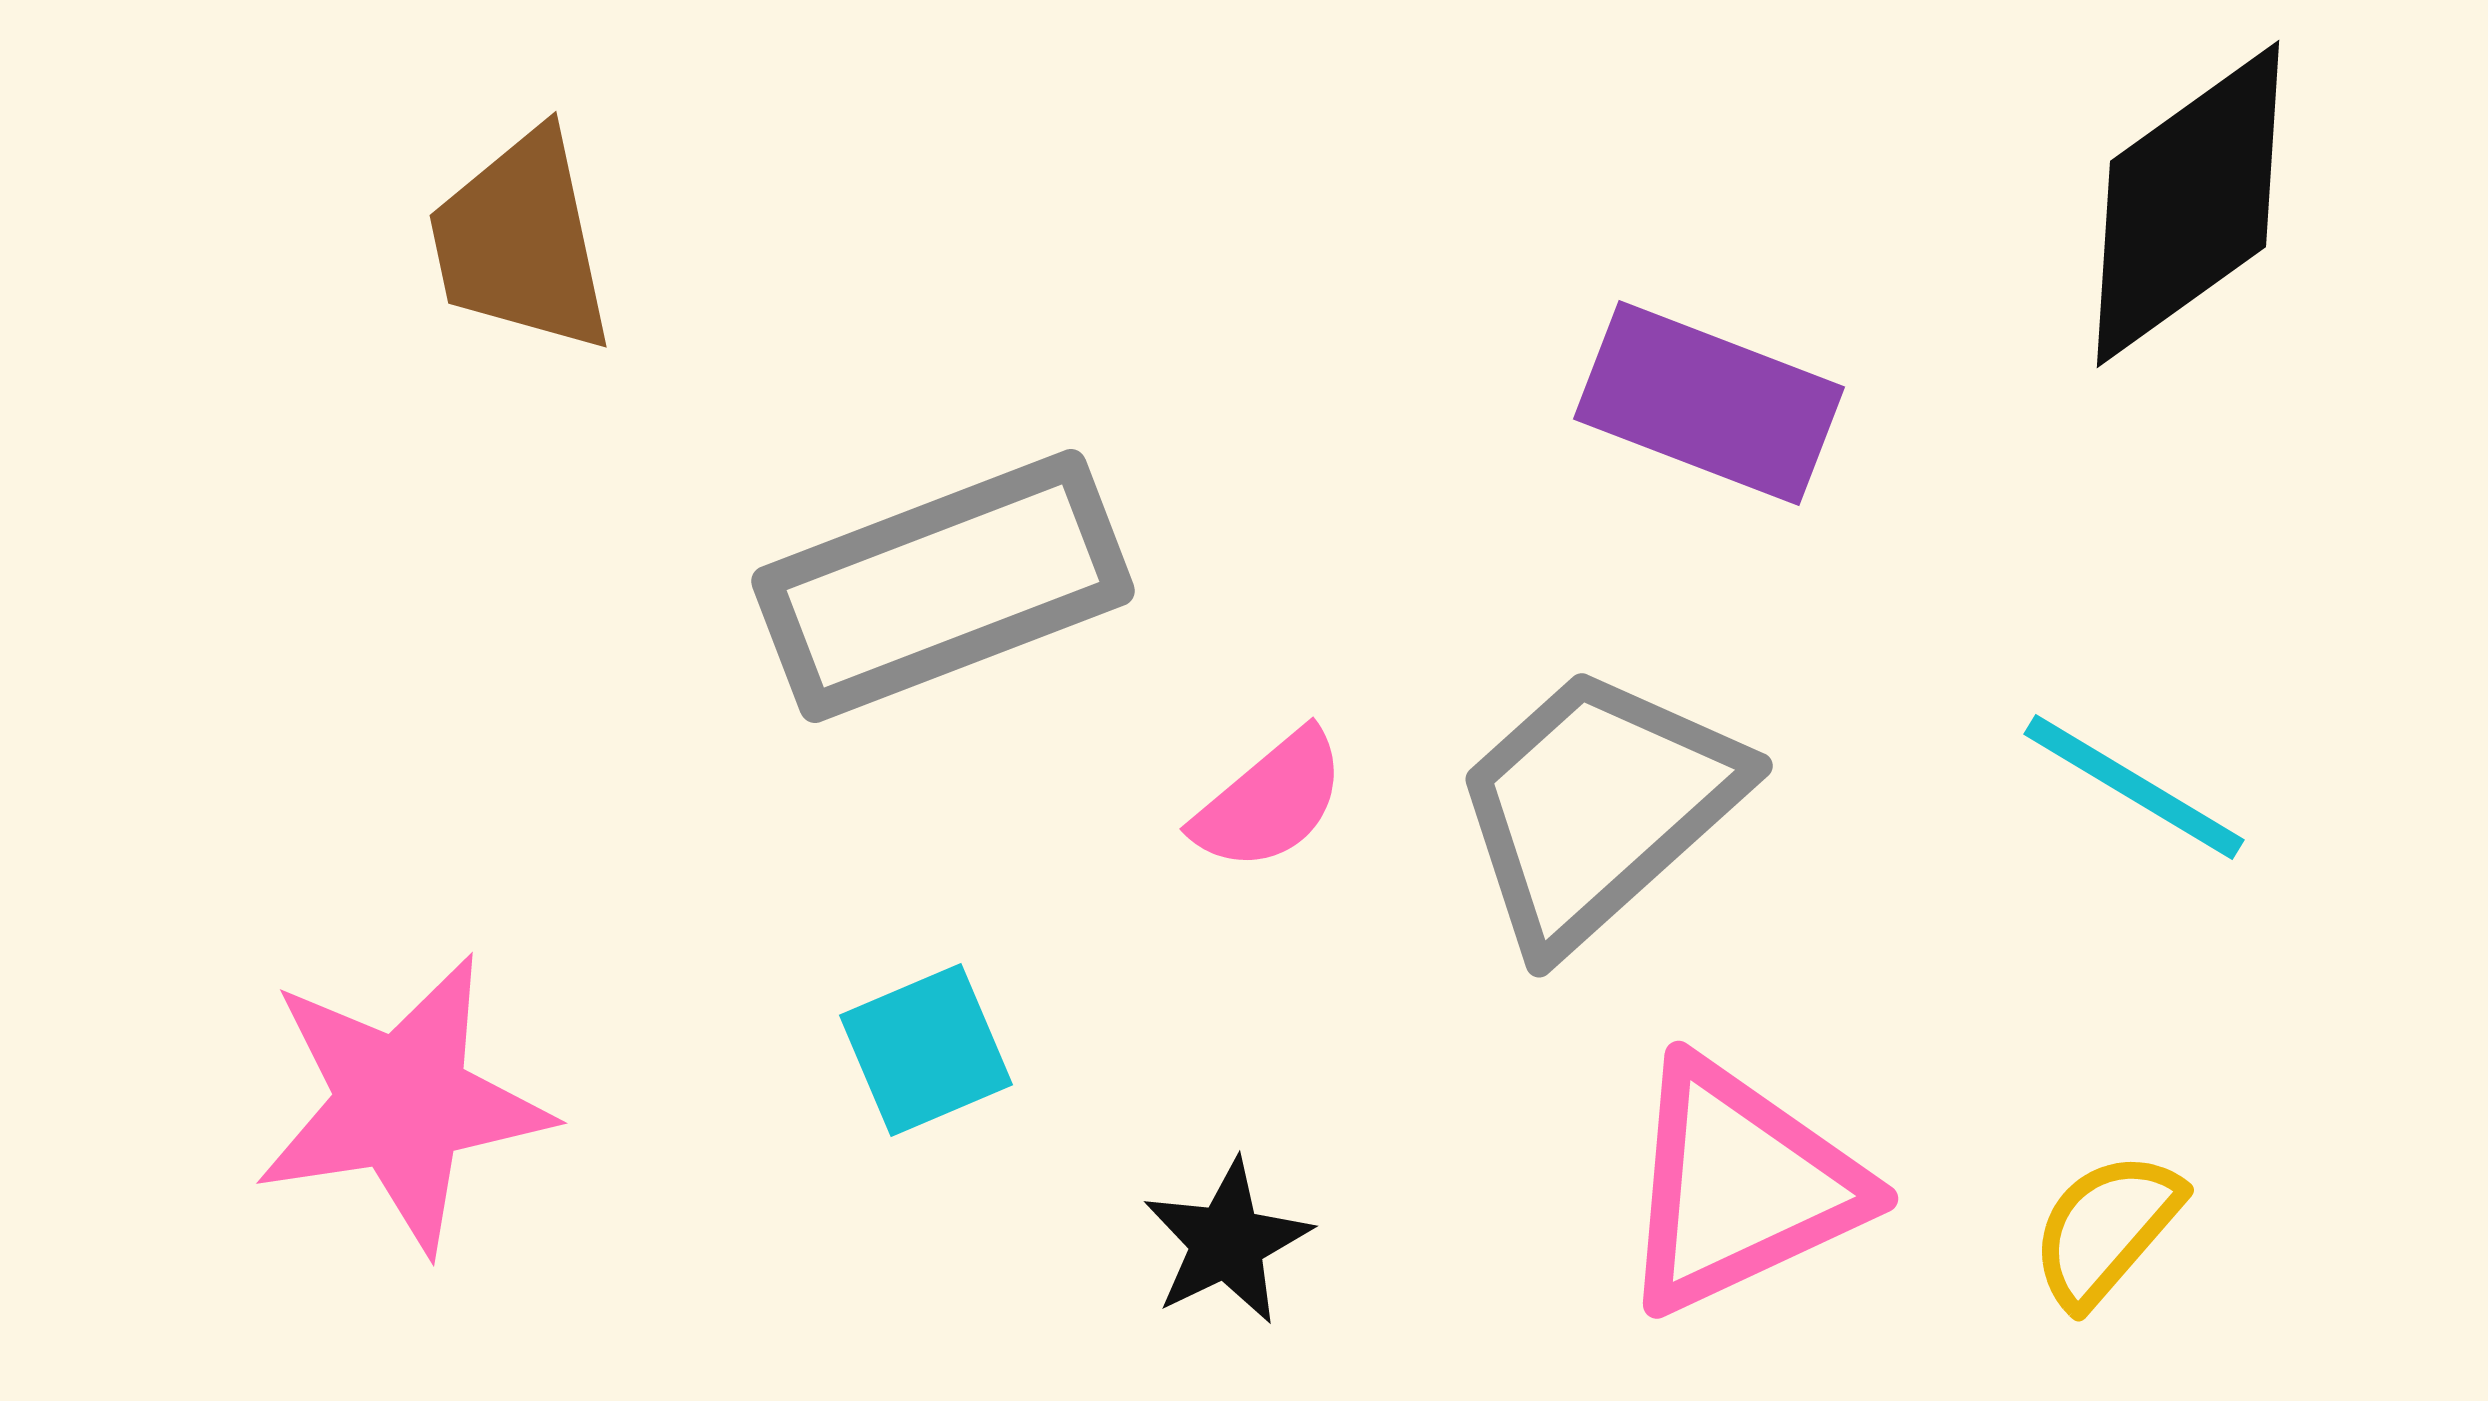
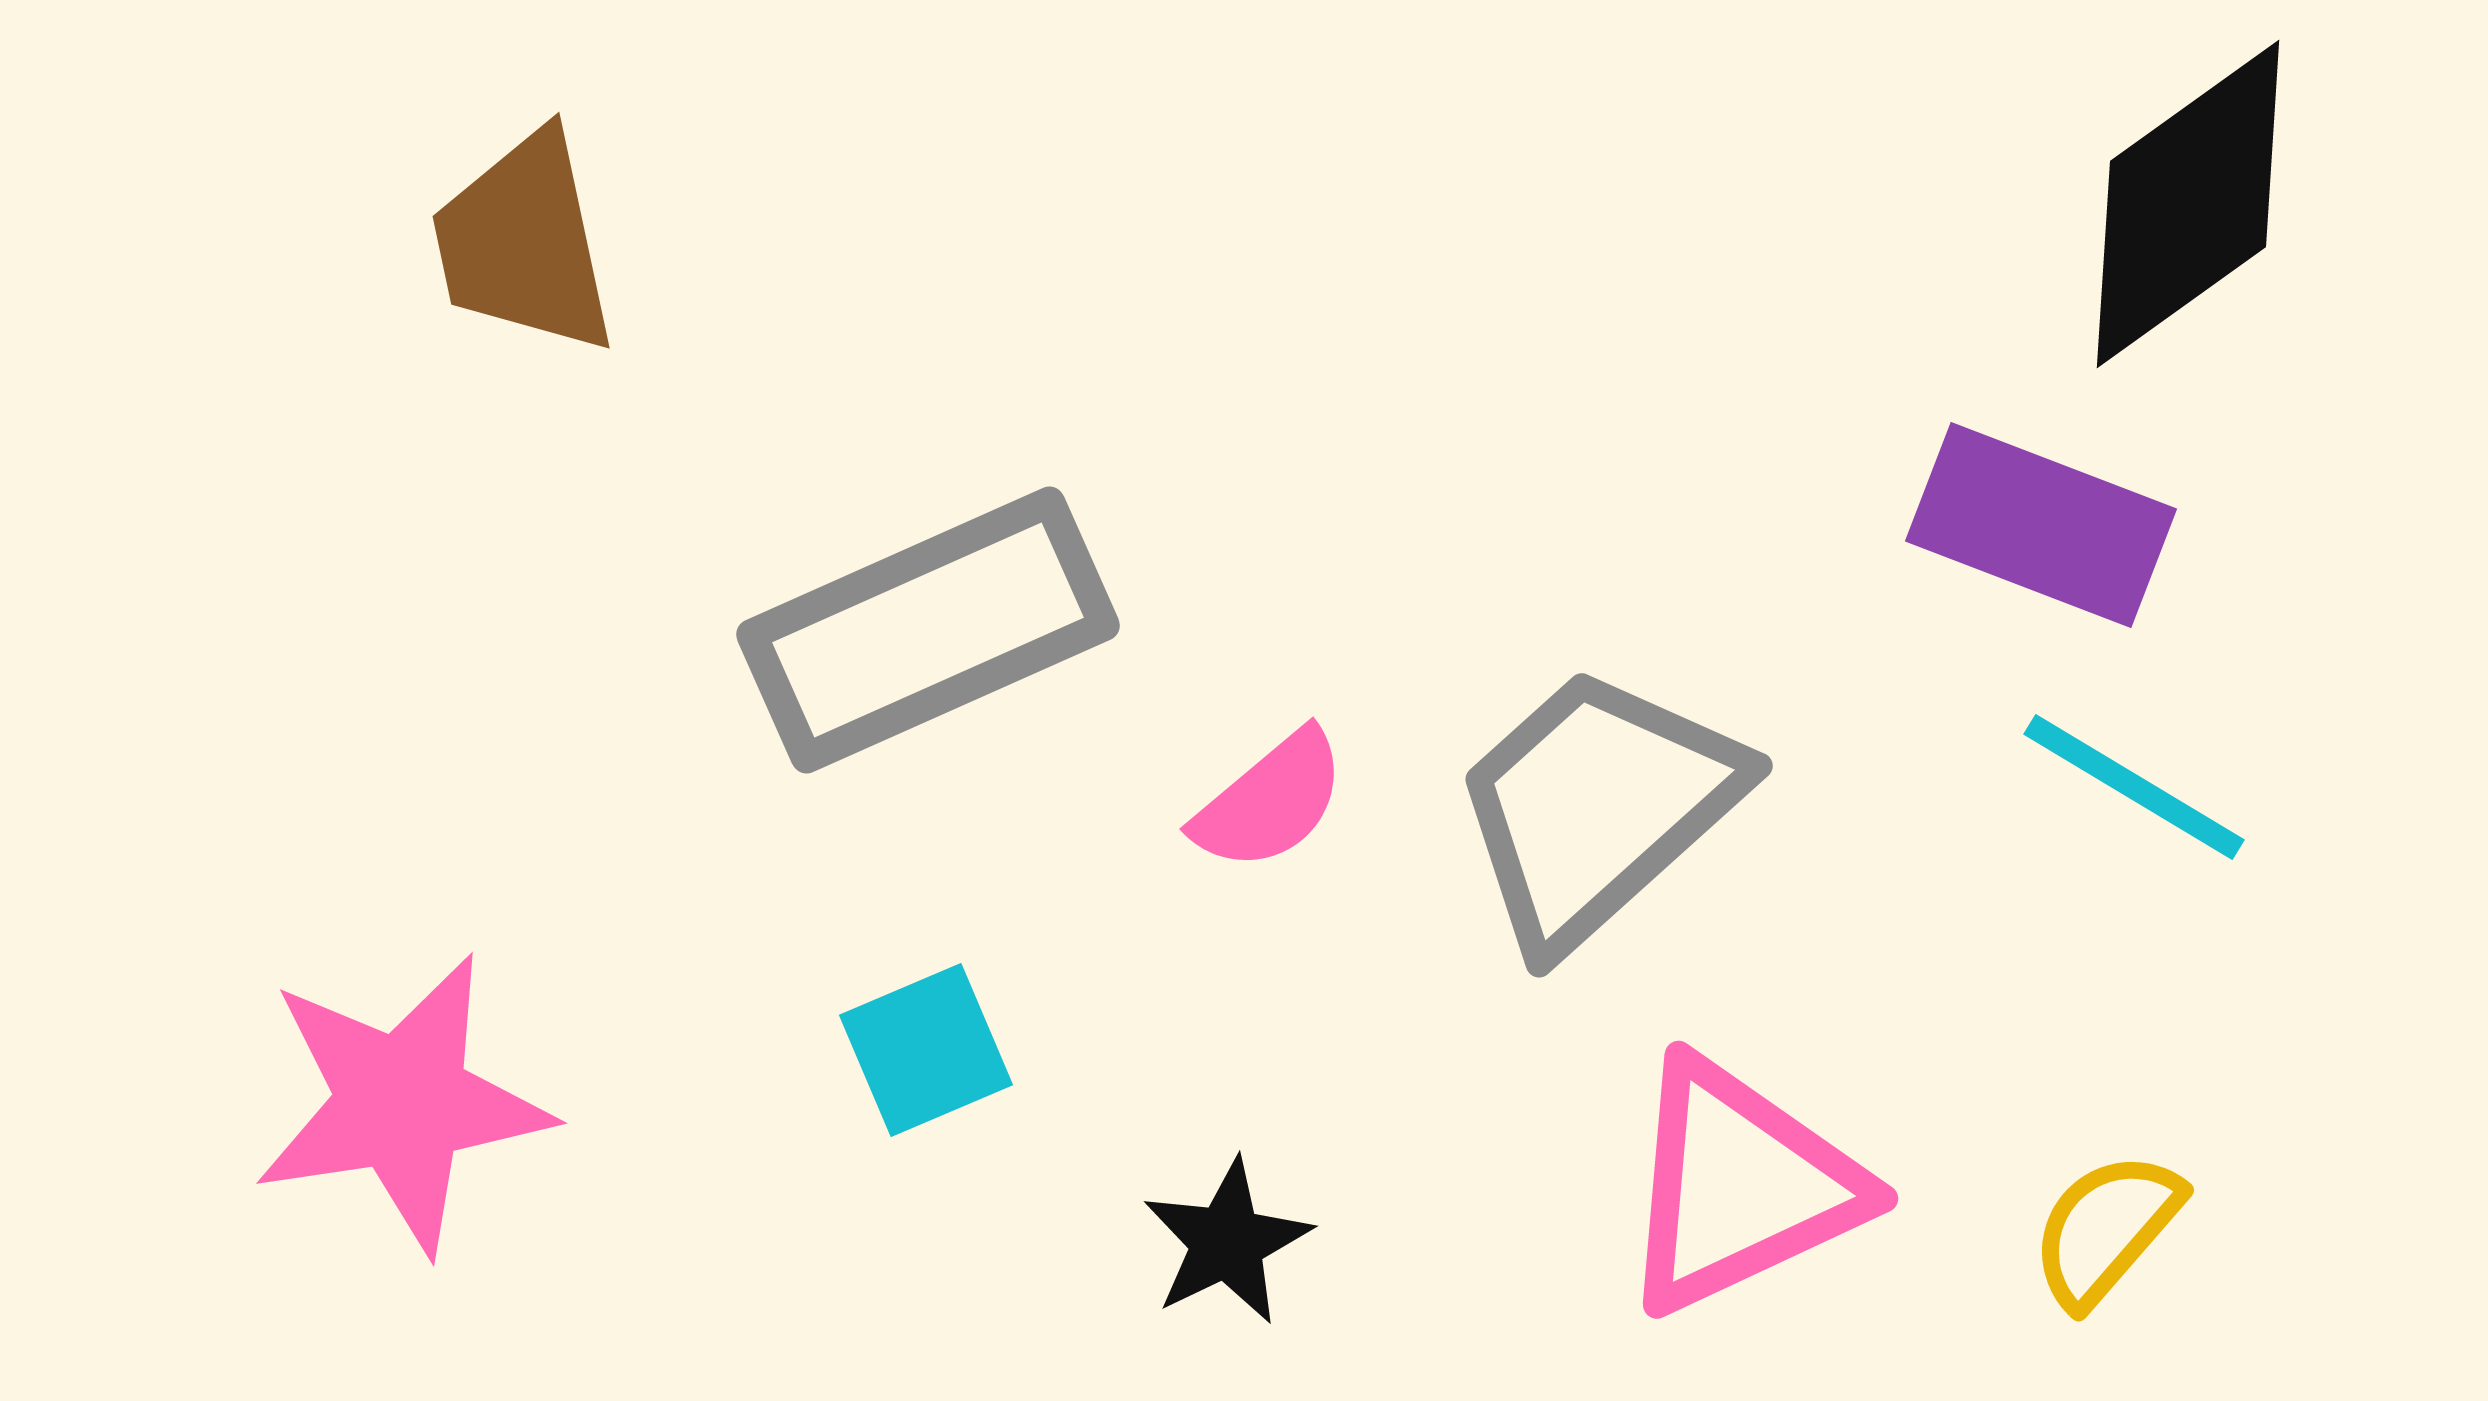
brown trapezoid: moved 3 px right, 1 px down
purple rectangle: moved 332 px right, 122 px down
gray rectangle: moved 15 px left, 44 px down; rotated 3 degrees counterclockwise
